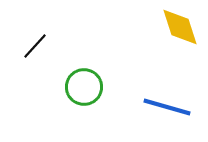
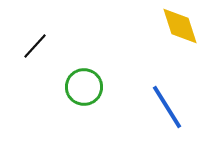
yellow diamond: moved 1 px up
blue line: rotated 42 degrees clockwise
